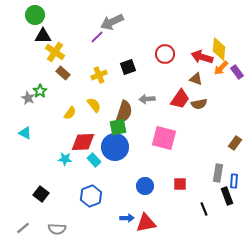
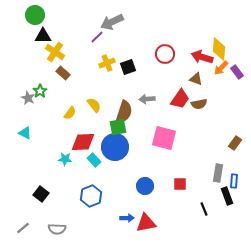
yellow cross at (99, 75): moved 8 px right, 12 px up
